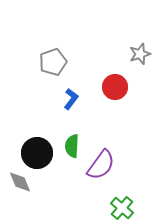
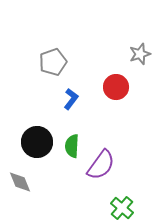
red circle: moved 1 px right
black circle: moved 11 px up
